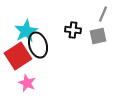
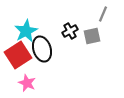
black cross: moved 3 px left, 1 px down; rotated 35 degrees counterclockwise
gray square: moved 6 px left
black ellipse: moved 4 px right, 4 px down
red square: moved 1 px up
